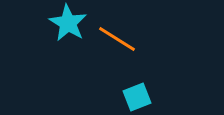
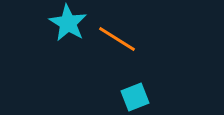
cyan square: moved 2 px left
